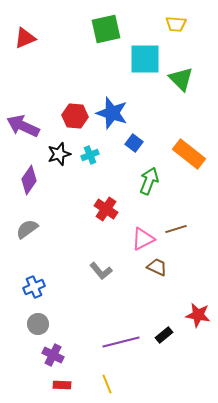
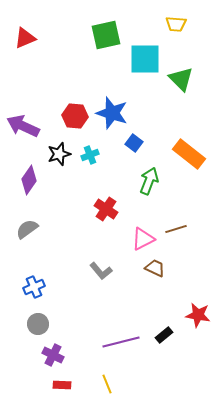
green square: moved 6 px down
brown trapezoid: moved 2 px left, 1 px down
